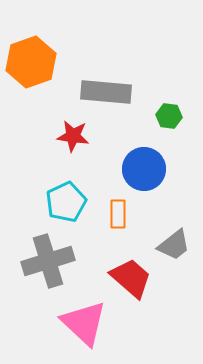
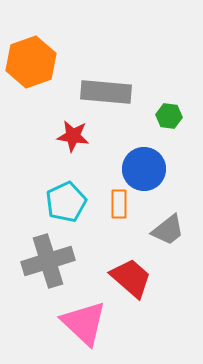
orange rectangle: moved 1 px right, 10 px up
gray trapezoid: moved 6 px left, 15 px up
